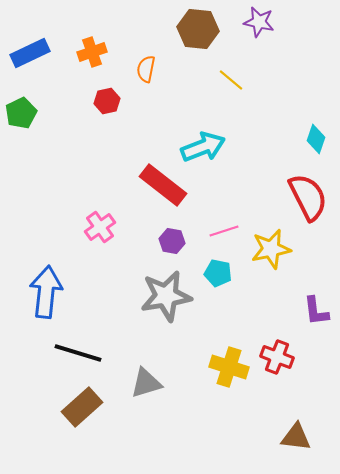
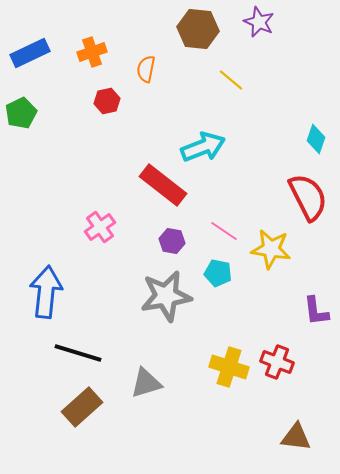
purple star: rotated 12 degrees clockwise
pink line: rotated 52 degrees clockwise
yellow star: rotated 21 degrees clockwise
red cross: moved 5 px down
